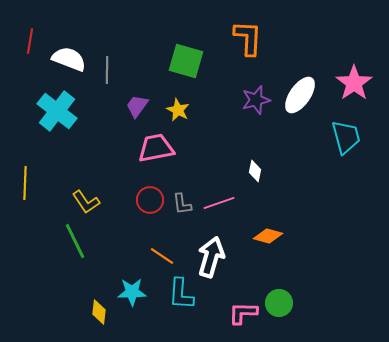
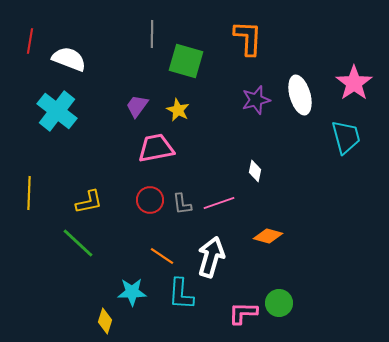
gray line: moved 45 px right, 36 px up
white ellipse: rotated 51 degrees counterclockwise
yellow line: moved 4 px right, 10 px down
yellow L-shape: moved 3 px right; rotated 68 degrees counterclockwise
green line: moved 3 px right, 2 px down; rotated 21 degrees counterclockwise
yellow diamond: moved 6 px right, 9 px down; rotated 10 degrees clockwise
